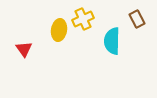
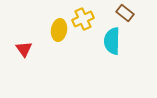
brown rectangle: moved 12 px left, 6 px up; rotated 24 degrees counterclockwise
